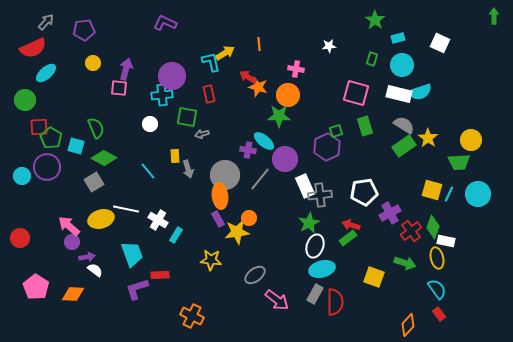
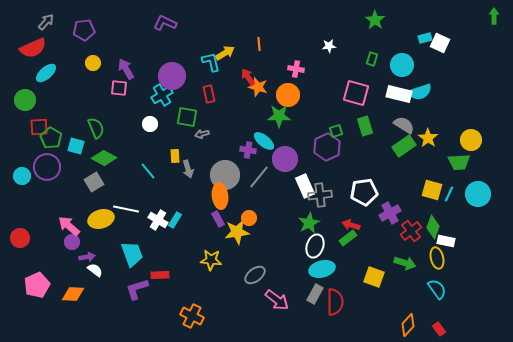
cyan rectangle at (398, 38): moved 27 px right
purple arrow at (126, 69): rotated 45 degrees counterclockwise
red arrow at (248, 77): rotated 24 degrees clockwise
cyan cross at (162, 95): rotated 25 degrees counterclockwise
gray line at (260, 179): moved 1 px left, 2 px up
cyan rectangle at (176, 235): moved 1 px left, 15 px up
pink pentagon at (36, 287): moved 1 px right, 2 px up; rotated 15 degrees clockwise
red rectangle at (439, 314): moved 15 px down
